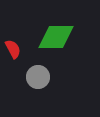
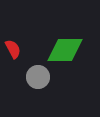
green diamond: moved 9 px right, 13 px down
